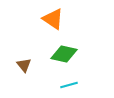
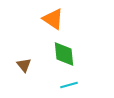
green diamond: rotated 72 degrees clockwise
